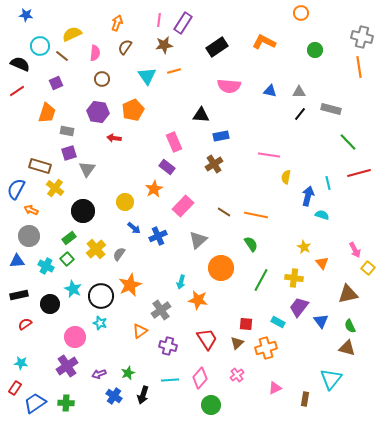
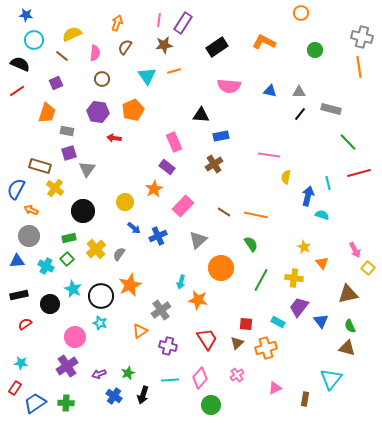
cyan circle at (40, 46): moved 6 px left, 6 px up
green rectangle at (69, 238): rotated 24 degrees clockwise
